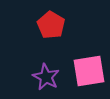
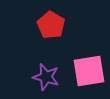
purple star: rotated 12 degrees counterclockwise
